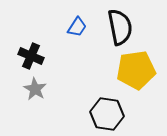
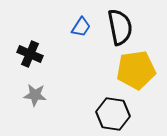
blue trapezoid: moved 4 px right
black cross: moved 1 px left, 2 px up
gray star: moved 6 px down; rotated 25 degrees counterclockwise
black hexagon: moved 6 px right
